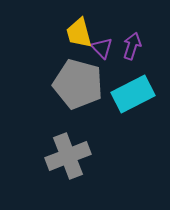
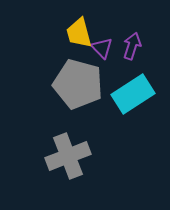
cyan rectangle: rotated 6 degrees counterclockwise
